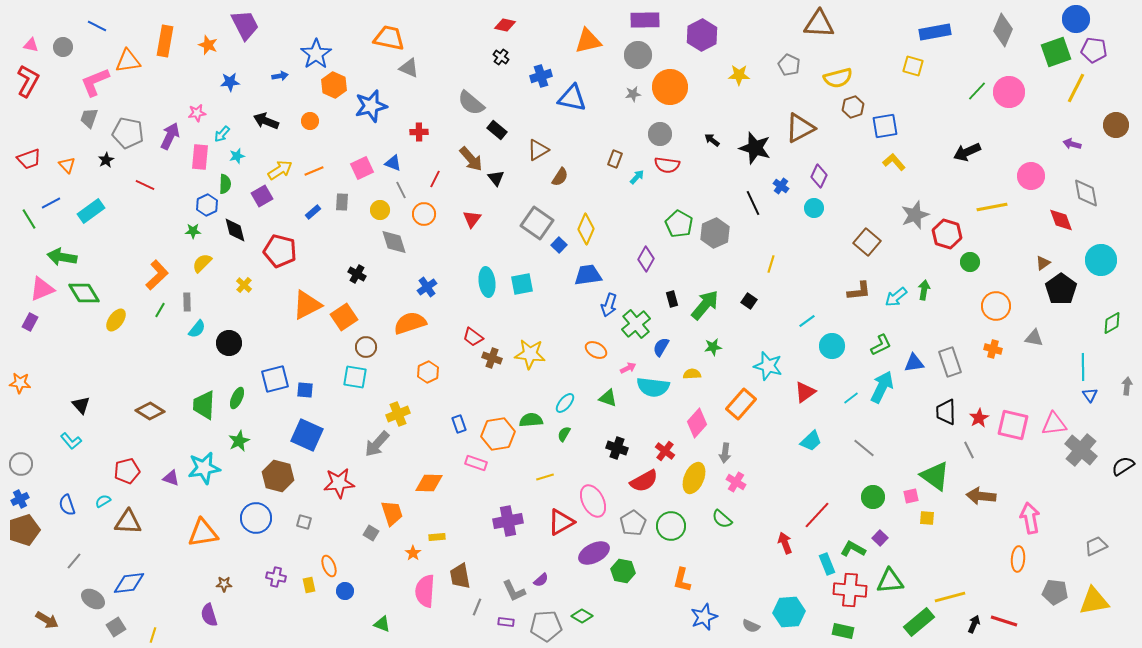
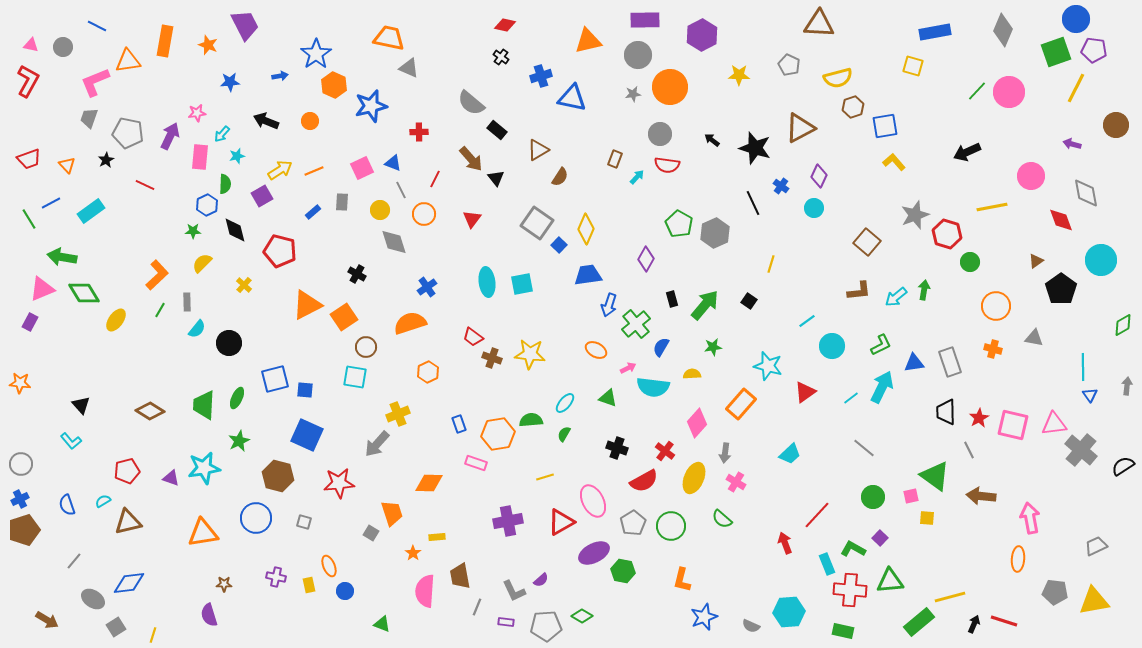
brown triangle at (1043, 263): moved 7 px left, 2 px up
green diamond at (1112, 323): moved 11 px right, 2 px down
cyan trapezoid at (811, 441): moved 21 px left, 13 px down
brown triangle at (128, 522): rotated 16 degrees counterclockwise
